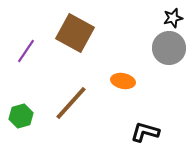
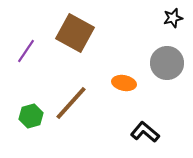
gray circle: moved 2 px left, 15 px down
orange ellipse: moved 1 px right, 2 px down
green hexagon: moved 10 px right
black L-shape: rotated 24 degrees clockwise
